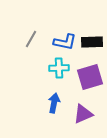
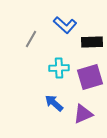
blue L-shape: moved 17 px up; rotated 30 degrees clockwise
blue arrow: rotated 60 degrees counterclockwise
